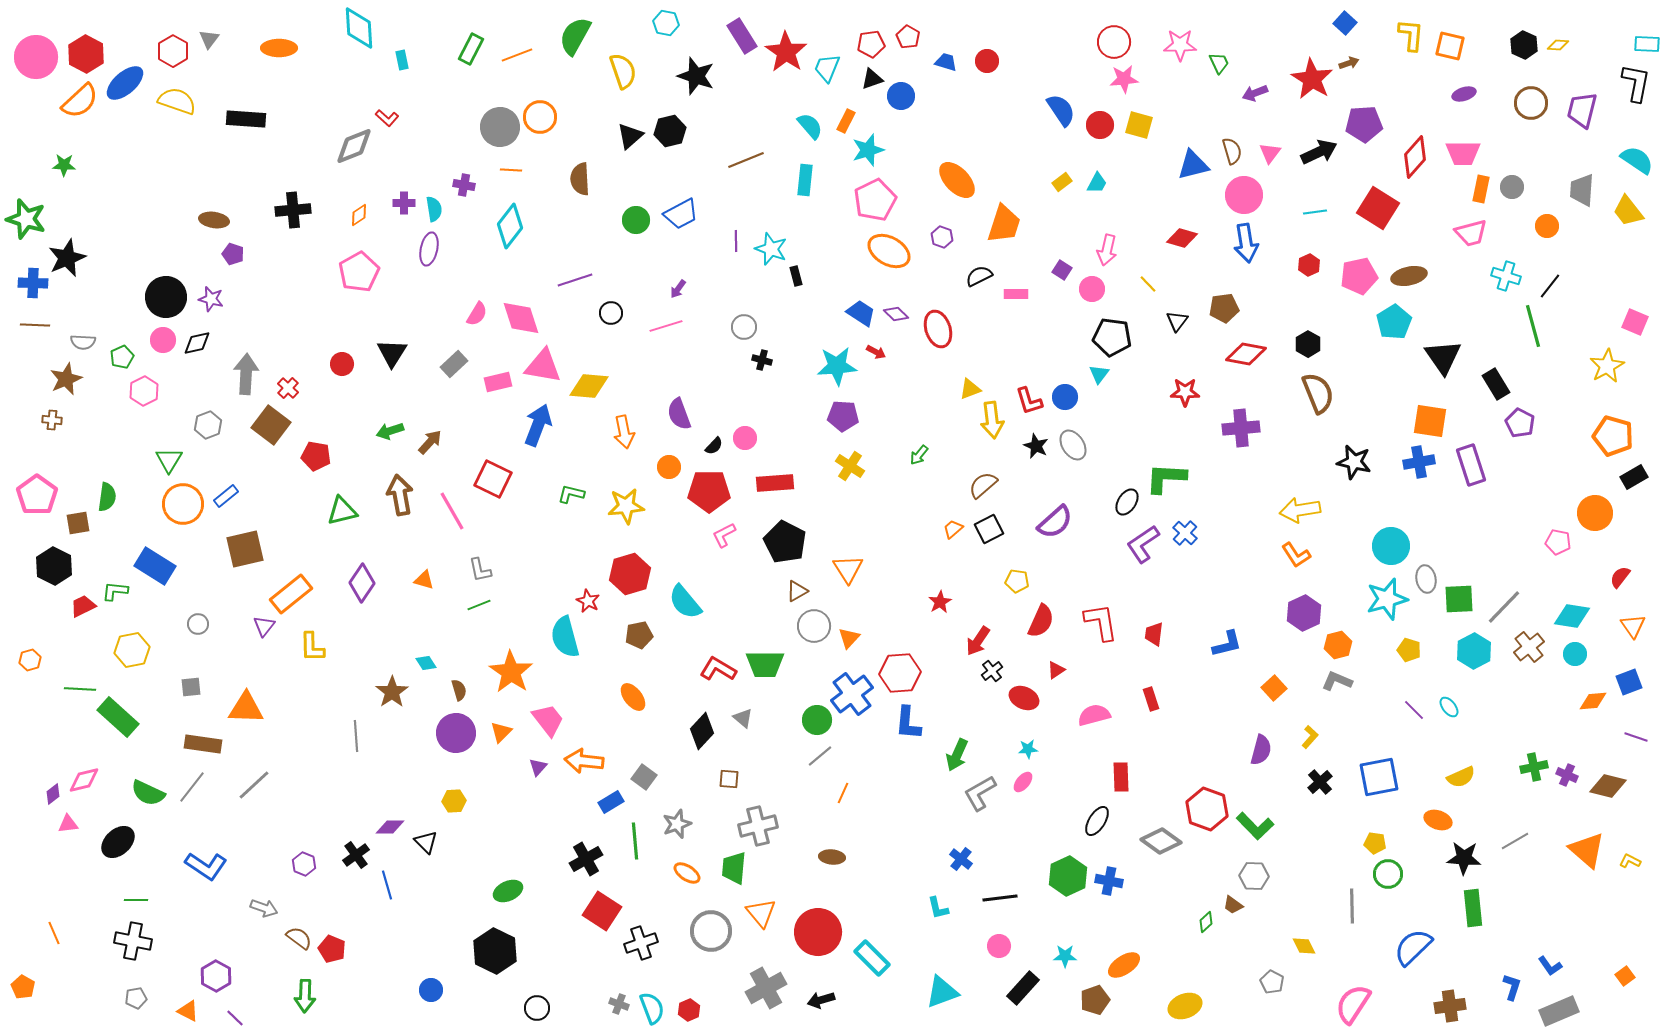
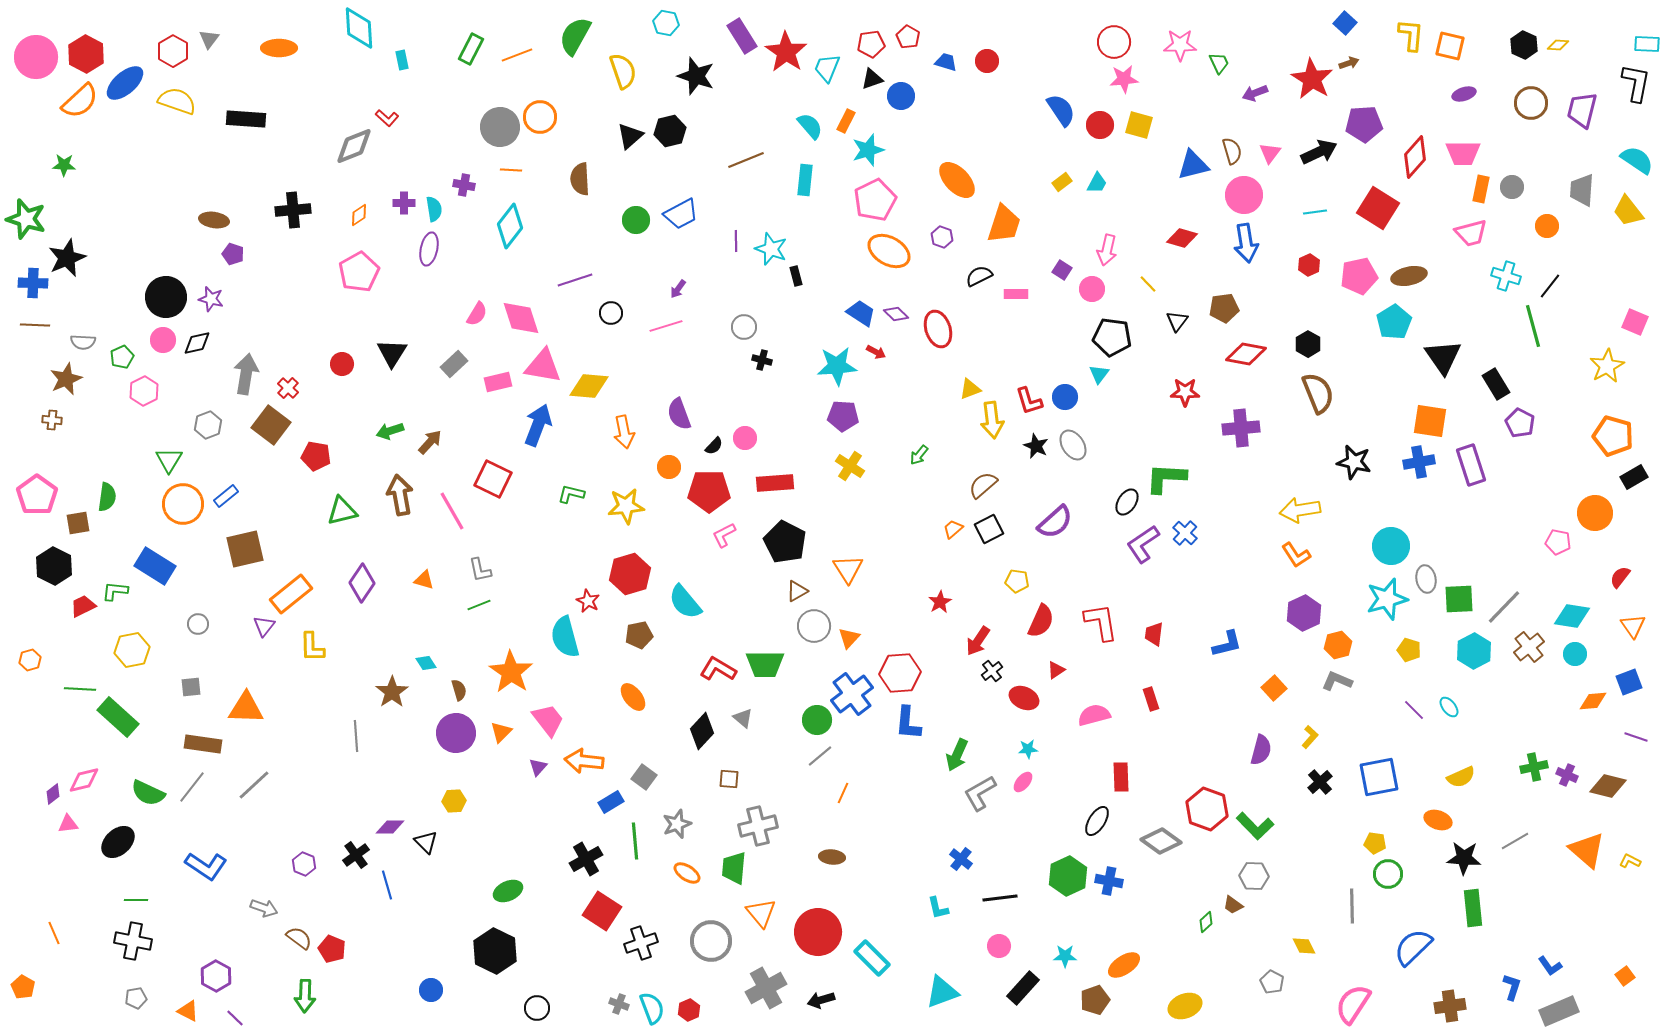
gray arrow at (246, 374): rotated 6 degrees clockwise
gray circle at (711, 931): moved 10 px down
